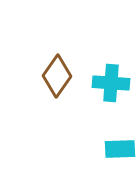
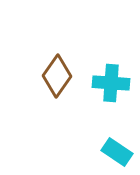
cyan rectangle: moved 3 px left, 3 px down; rotated 36 degrees clockwise
